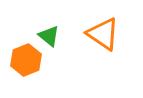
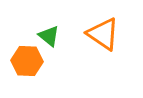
orange hexagon: moved 1 px right, 1 px down; rotated 24 degrees clockwise
